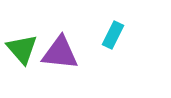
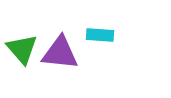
cyan rectangle: moved 13 px left; rotated 68 degrees clockwise
